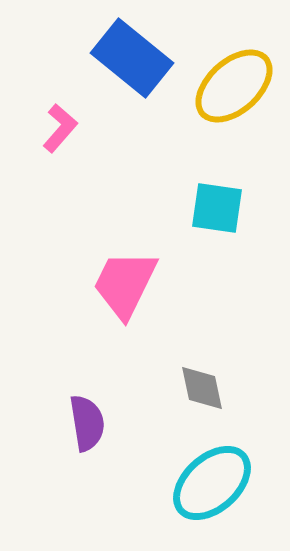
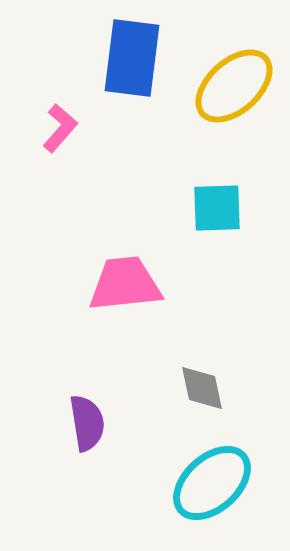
blue rectangle: rotated 58 degrees clockwise
cyan square: rotated 10 degrees counterclockwise
pink trapezoid: rotated 58 degrees clockwise
